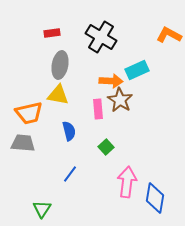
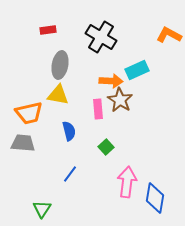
red rectangle: moved 4 px left, 3 px up
